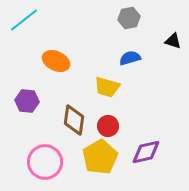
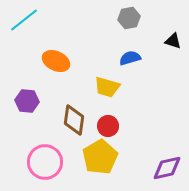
purple diamond: moved 21 px right, 16 px down
